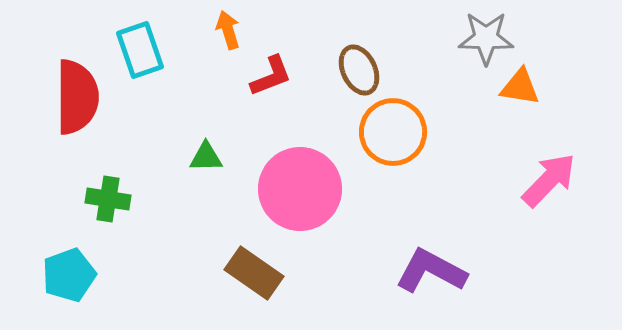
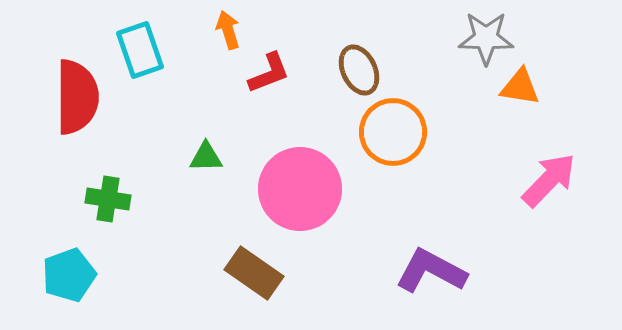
red L-shape: moved 2 px left, 3 px up
